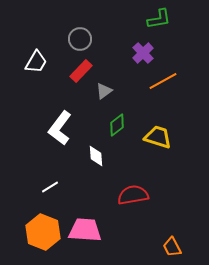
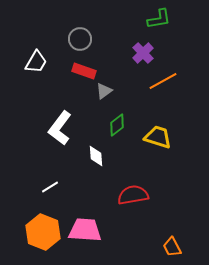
red rectangle: moved 3 px right; rotated 65 degrees clockwise
